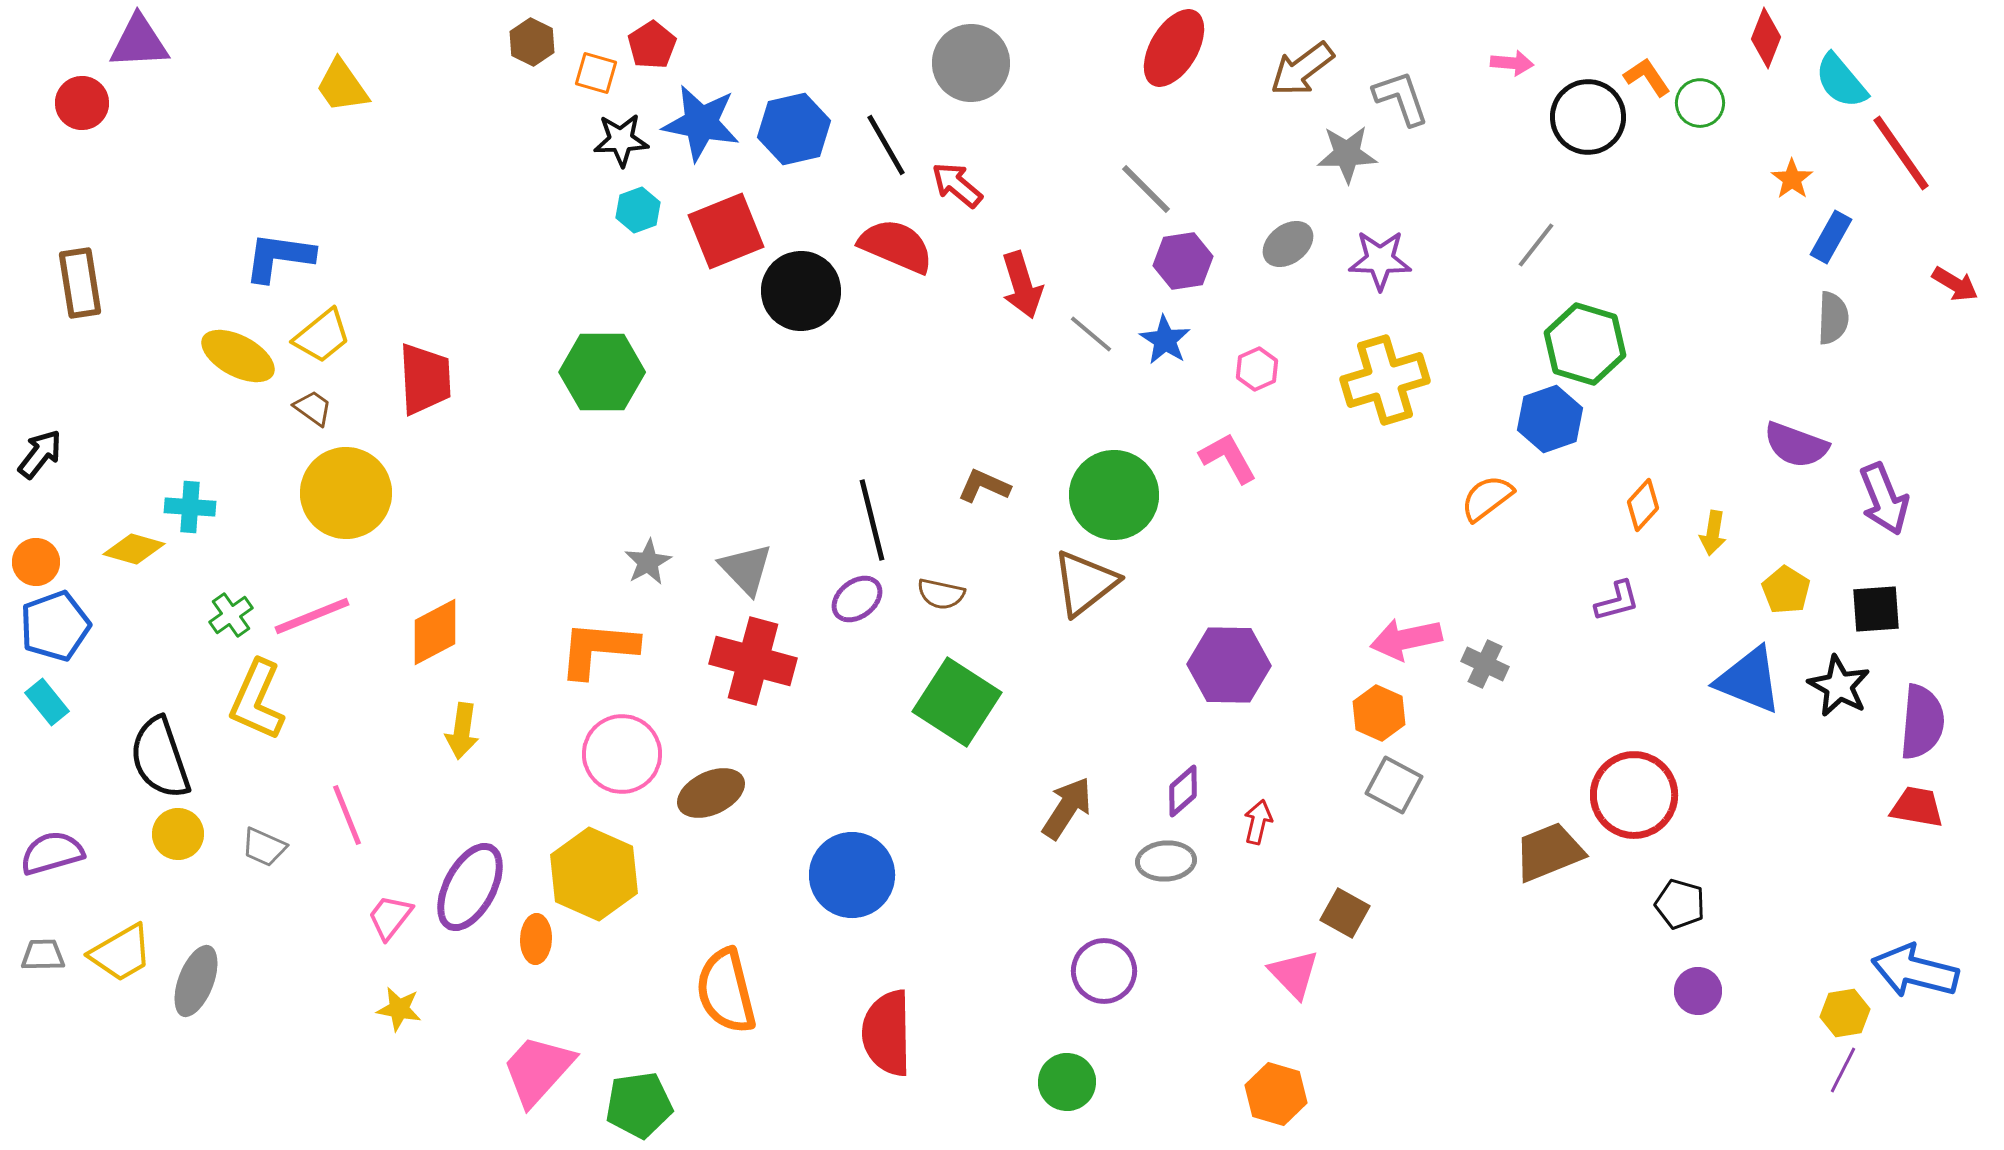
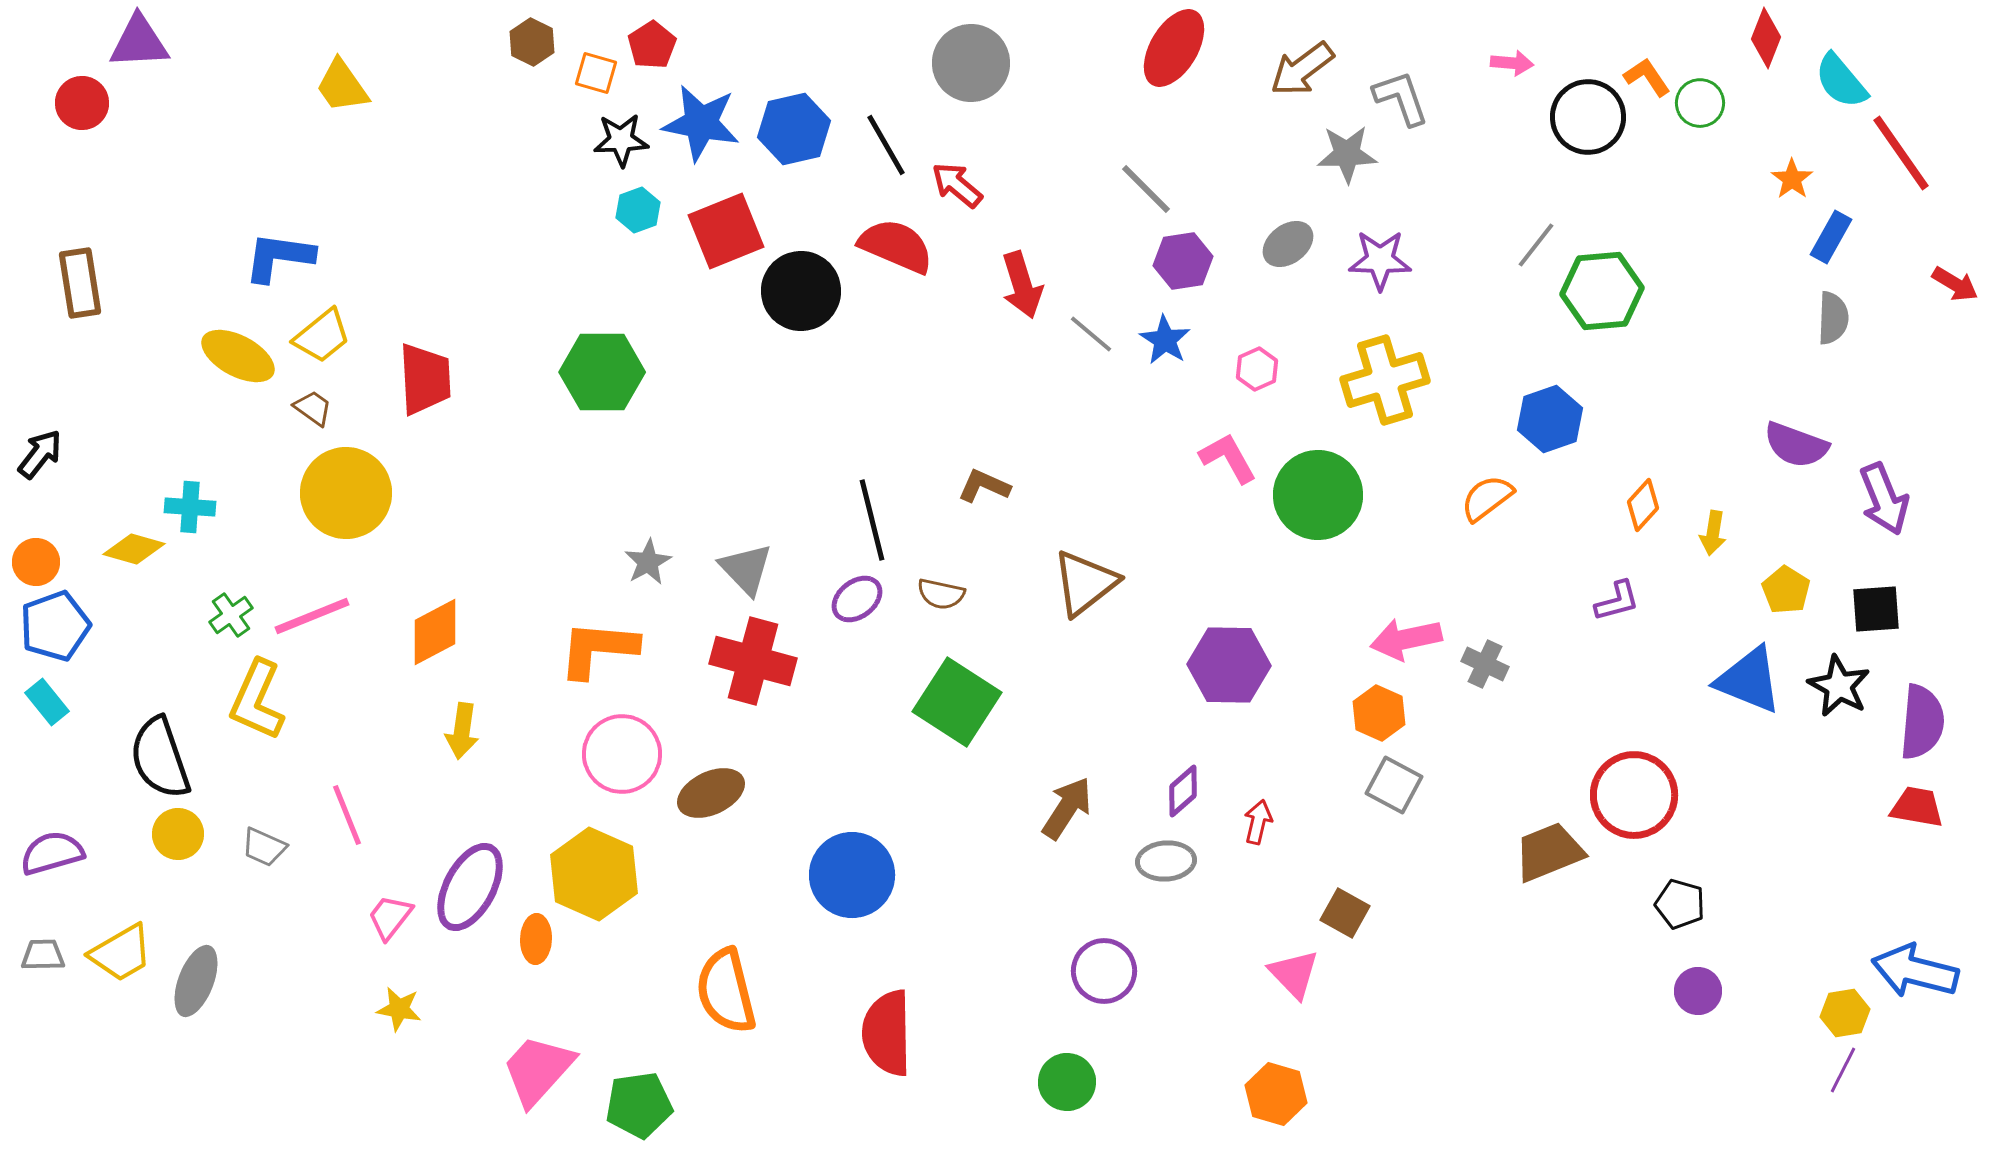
green hexagon at (1585, 344): moved 17 px right, 53 px up; rotated 22 degrees counterclockwise
green circle at (1114, 495): moved 204 px right
